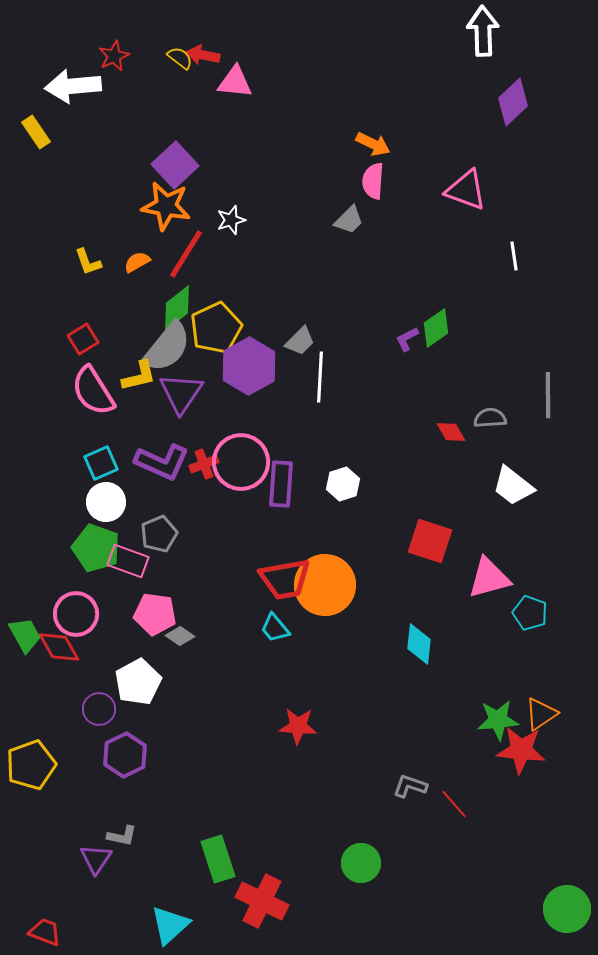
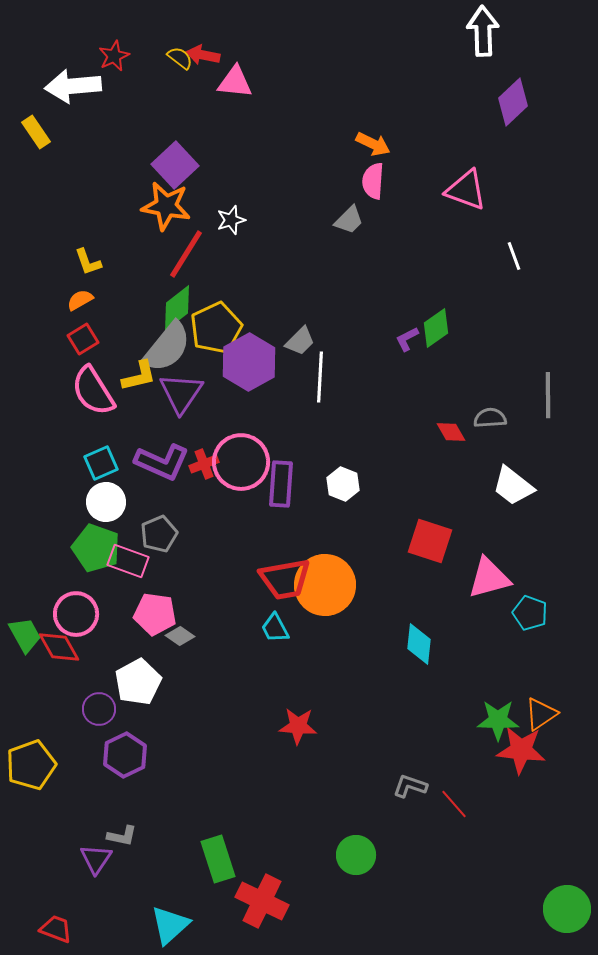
white line at (514, 256): rotated 12 degrees counterclockwise
orange semicircle at (137, 262): moved 57 px left, 38 px down
purple hexagon at (249, 366): moved 4 px up
white hexagon at (343, 484): rotated 20 degrees counterclockwise
cyan trapezoid at (275, 628): rotated 12 degrees clockwise
green star at (498, 720): rotated 6 degrees clockwise
green circle at (361, 863): moved 5 px left, 8 px up
red trapezoid at (45, 932): moved 11 px right, 3 px up
